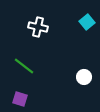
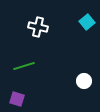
green line: rotated 55 degrees counterclockwise
white circle: moved 4 px down
purple square: moved 3 px left
